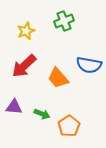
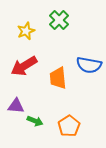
green cross: moved 5 px left, 1 px up; rotated 24 degrees counterclockwise
red arrow: rotated 12 degrees clockwise
orange trapezoid: rotated 35 degrees clockwise
purple triangle: moved 2 px right, 1 px up
green arrow: moved 7 px left, 7 px down
